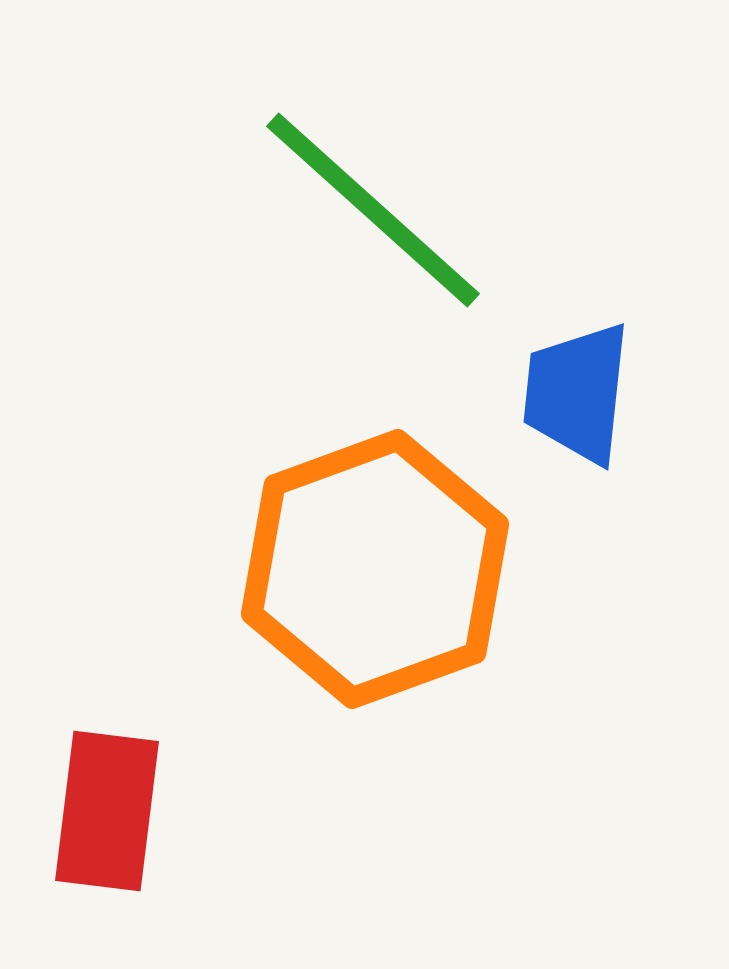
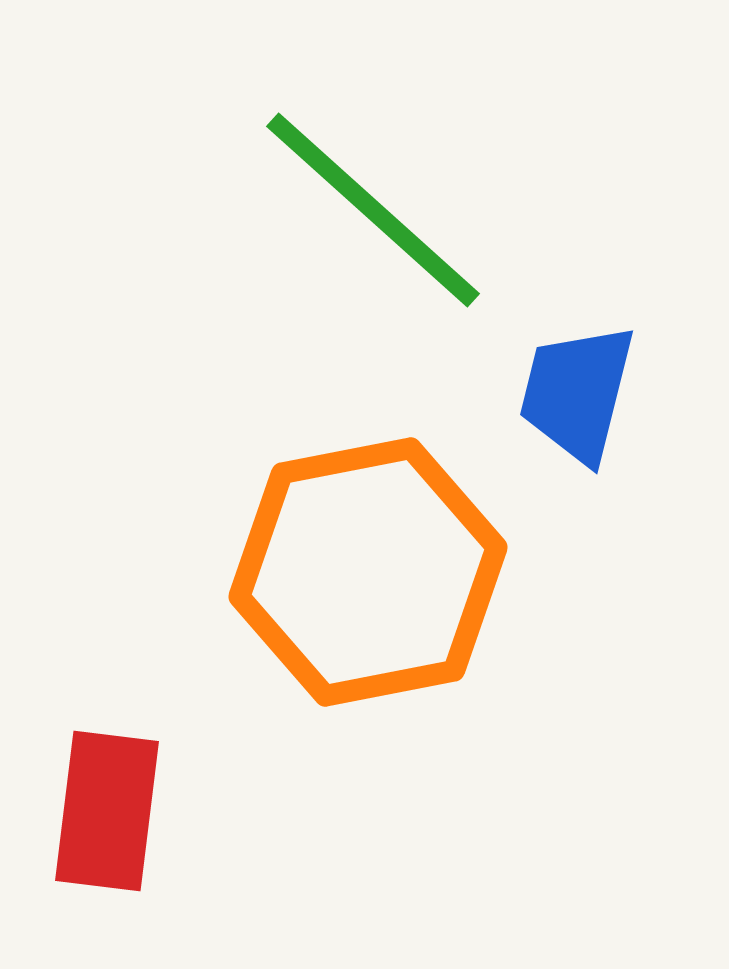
blue trapezoid: rotated 8 degrees clockwise
orange hexagon: moved 7 px left, 3 px down; rotated 9 degrees clockwise
